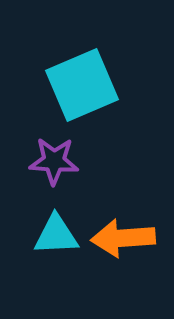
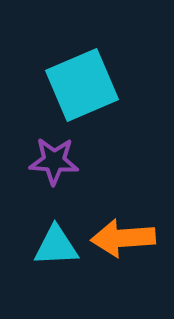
cyan triangle: moved 11 px down
